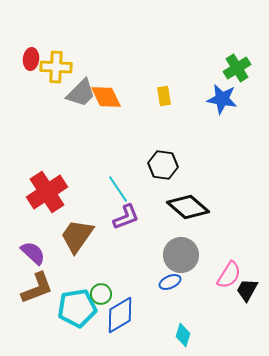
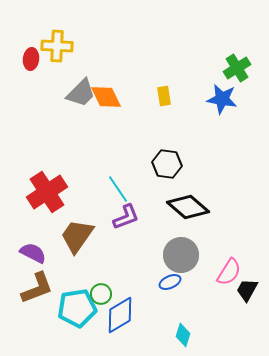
yellow cross: moved 1 px right, 21 px up
black hexagon: moved 4 px right, 1 px up
purple semicircle: rotated 16 degrees counterclockwise
pink semicircle: moved 3 px up
